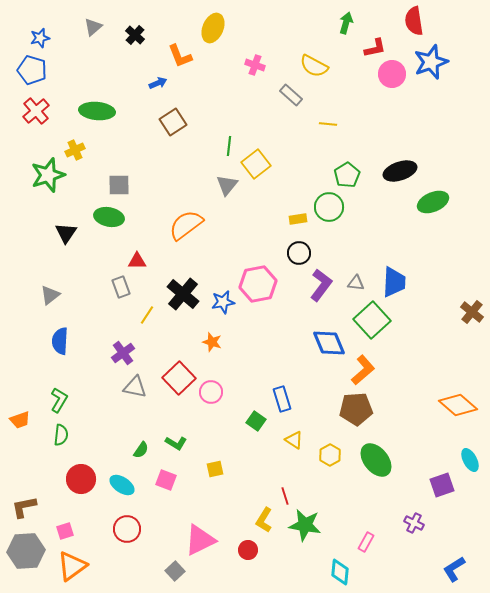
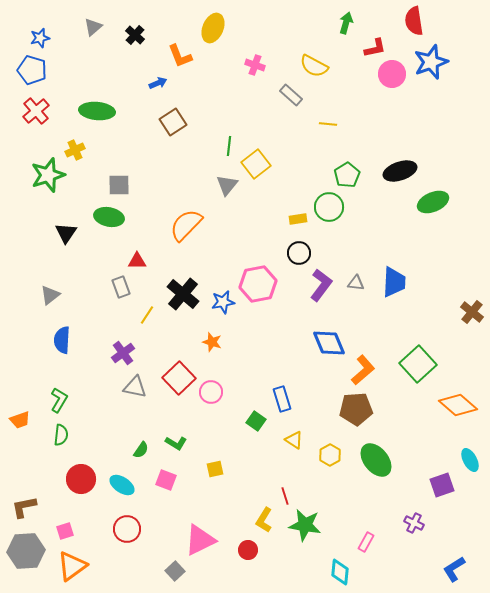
orange semicircle at (186, 225): rotated 9 degrees counterclockwise
green square at (372, 320): moved 46 px right, 44 px down
blue semicircle at (60, 341): moved 2 px right, 1 px up
